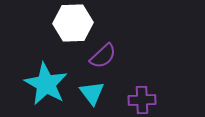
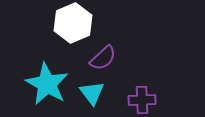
white hexagon: rotated 21 degrees counterclockwise
purple semicircle: moved 2 px down
cyan star: moved 1 px right
